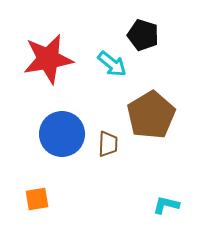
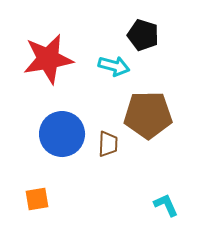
cyan arrow: moved 2 px right, 2 px down; rotated 24 degrees counterclockwise
brown pentagon: moved 3 px left; rotated 30 degrees clockwise
cyan L-shape: rotated 52 degrees clockwise
